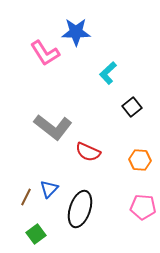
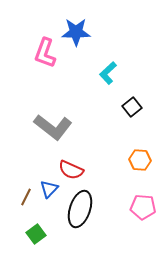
pink L-shape: rotated 52 degrees clockwise
red semicircle: moved 17 px left, 18 px down
